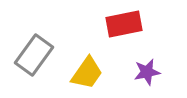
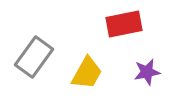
gray rectangle: moved 2 px down
yellow trapezoid: rotated 6 degrees counterclockwise
